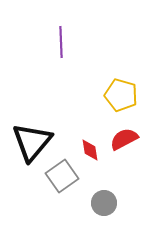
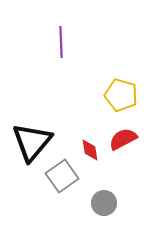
red semicircle: moved 1 px left
